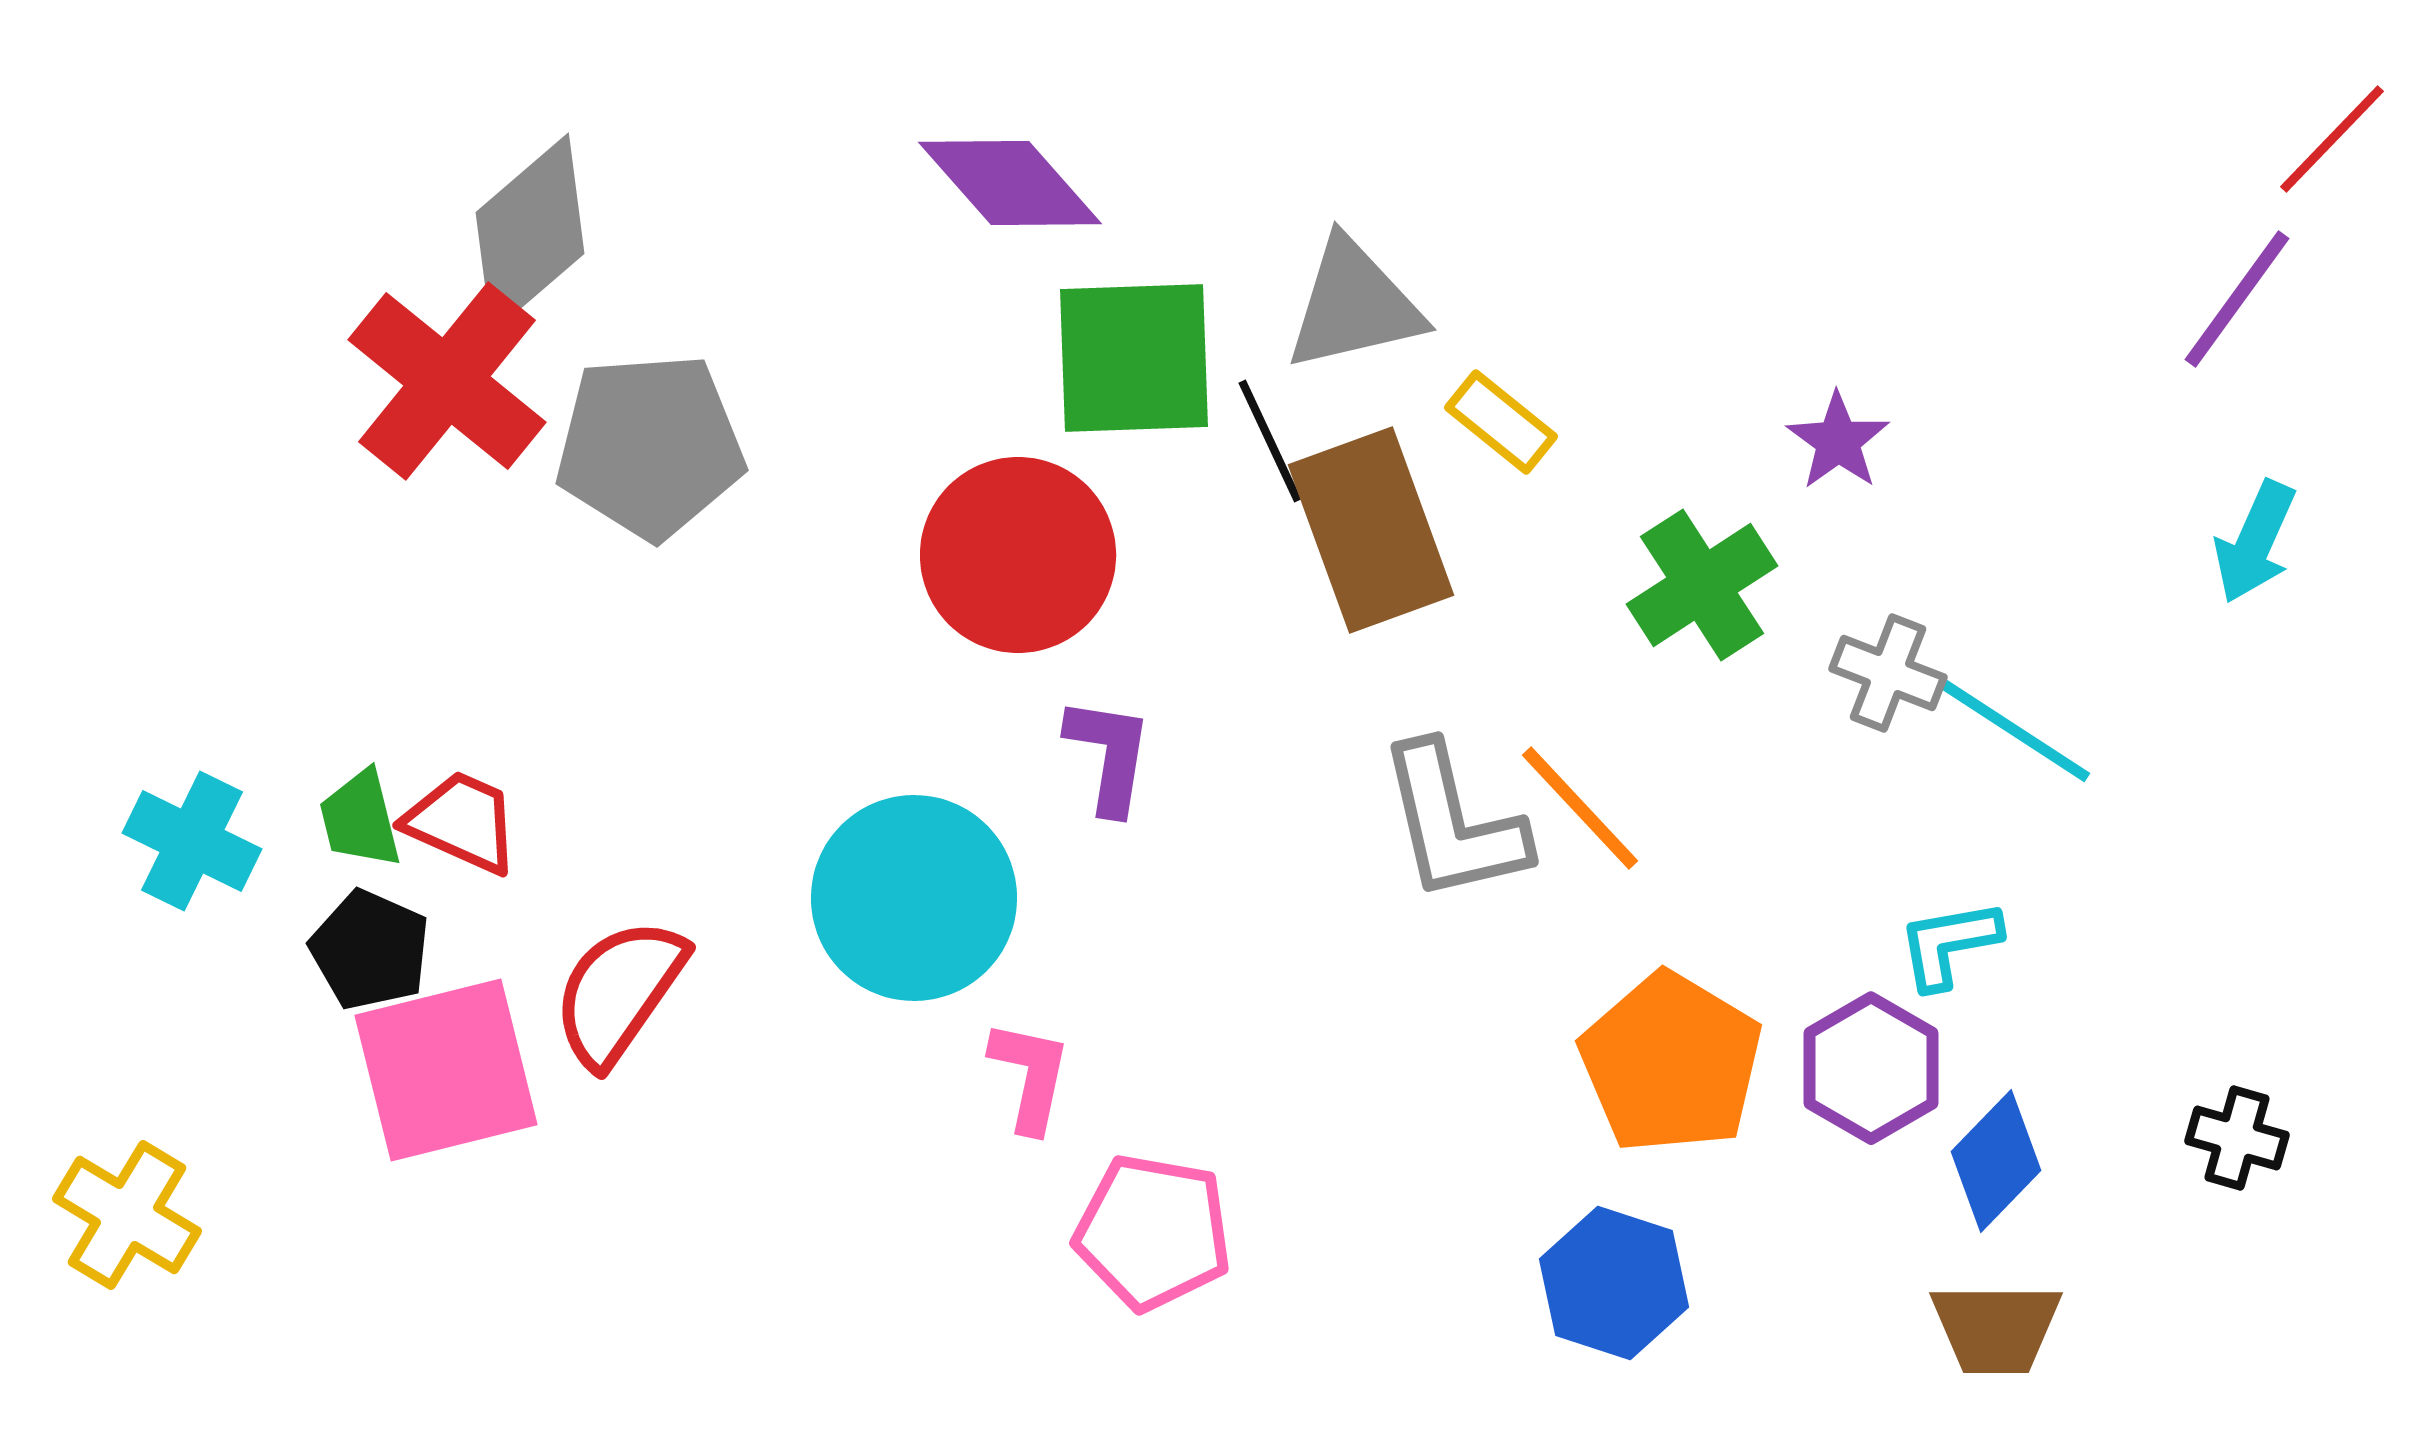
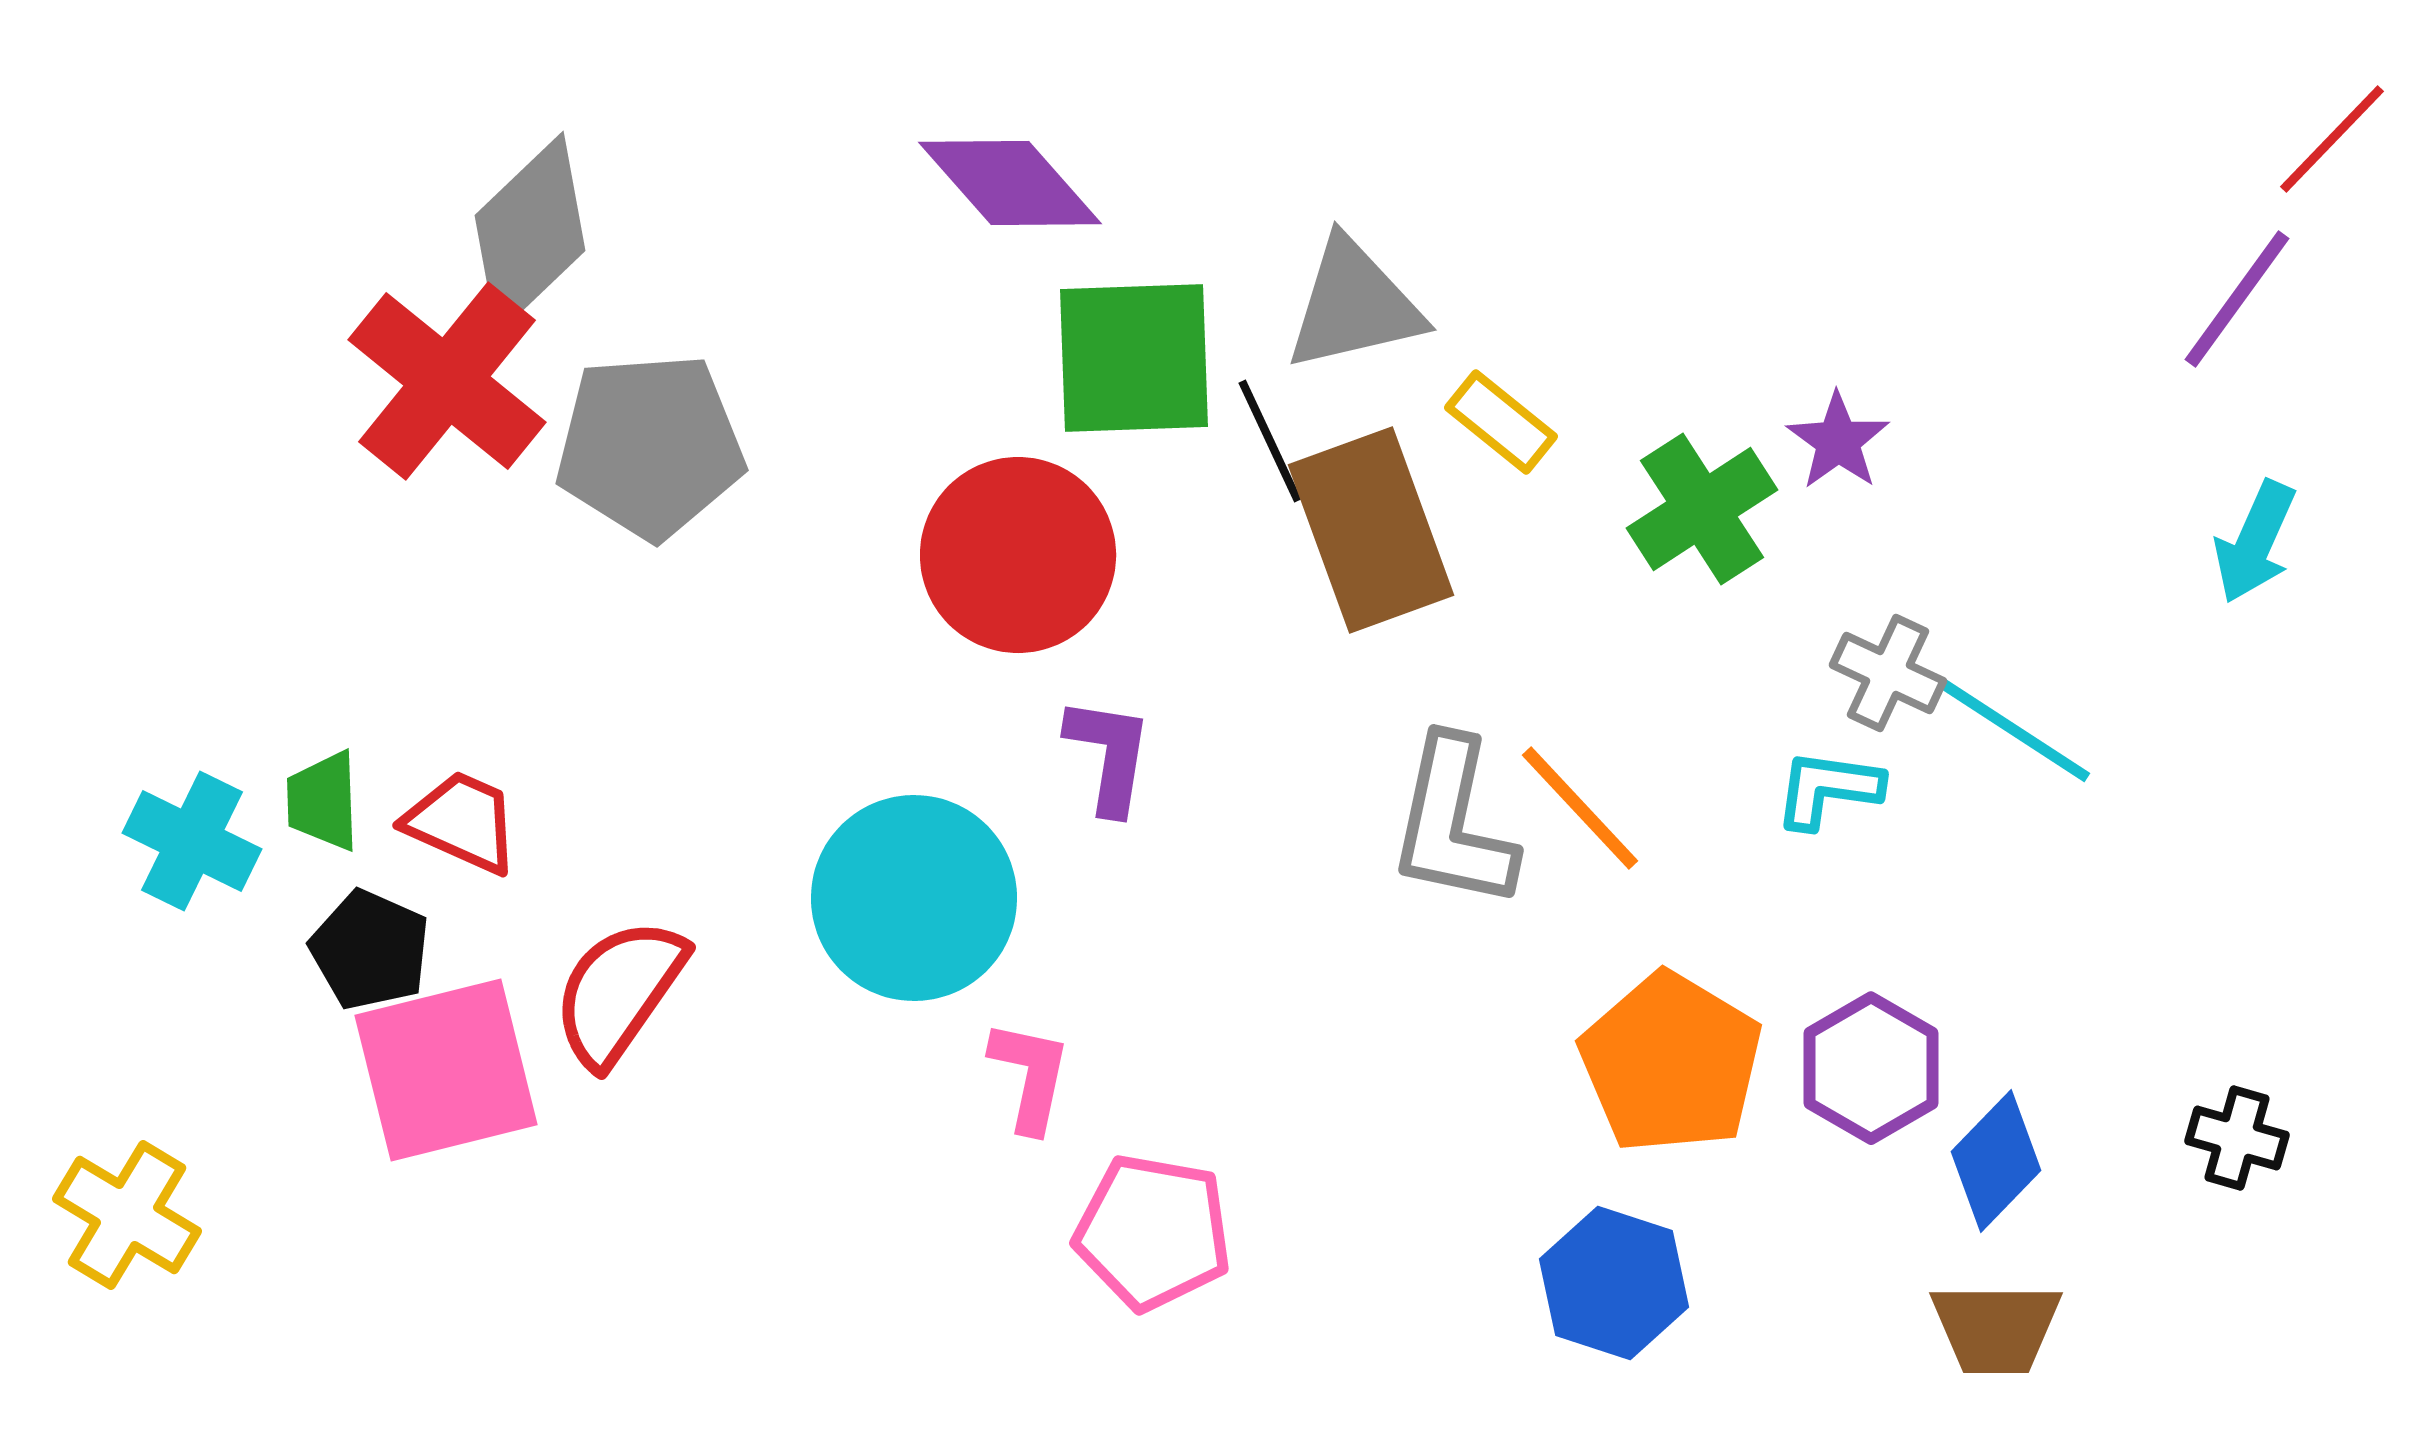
gray diamond: rotated 3 degrees counterclockwise
green cross: moved 76 px up
gray cross: rotated 4 degrees clockwise
green trapezoid: moved 37 px left, 18 px up; rotated 12 degrees clockwise
gray L-shape: rotated 25 degrees clockwise
cyan L-shape: moved 121 px left, 155 px up; rotated 18 degrees clockwise
